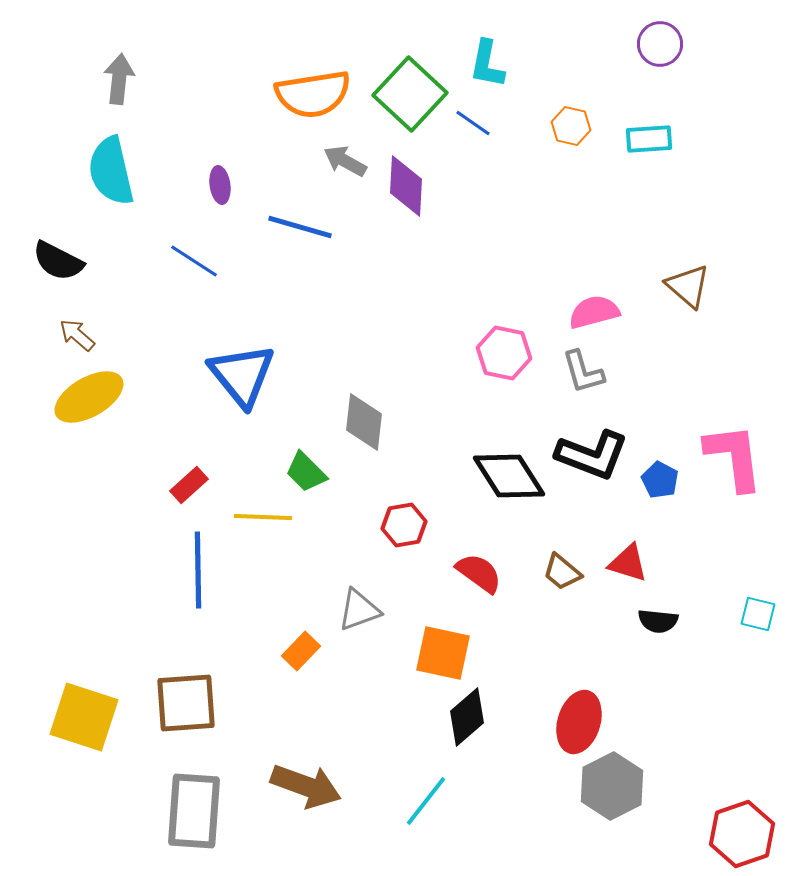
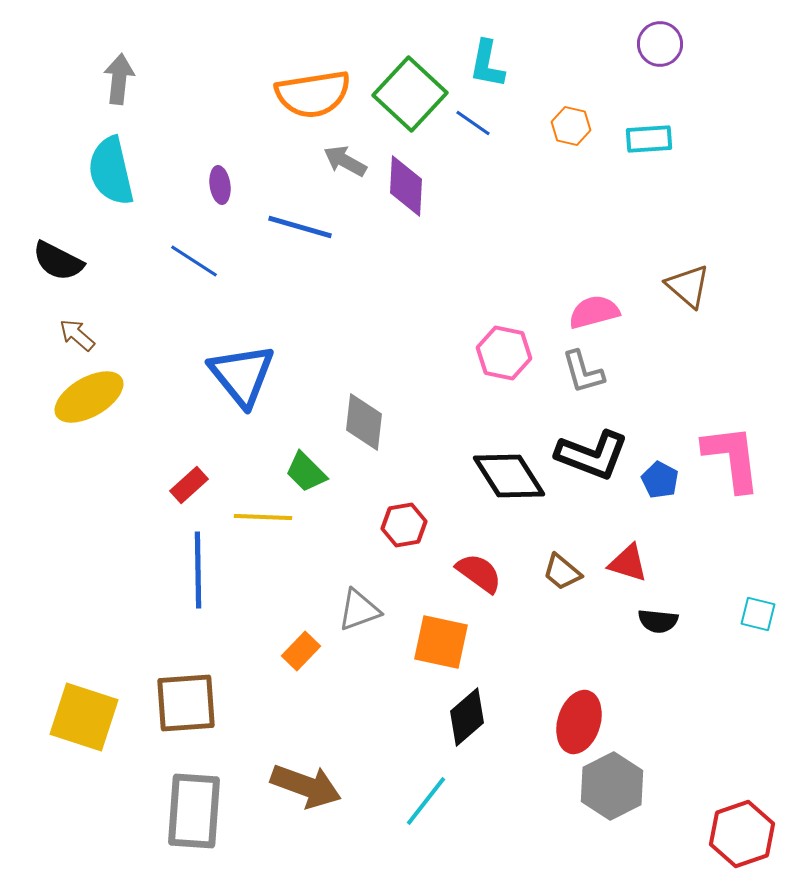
pink L-shape at (734, 457): moved 2 px left, 1 px down
orange square at (443, 653): moved 2 px left, 11 px up
